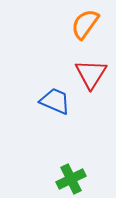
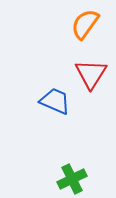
green cross: moved 1 px right
